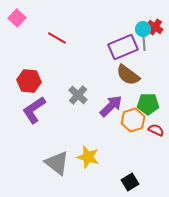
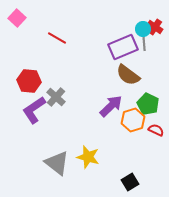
gray cross: moved 22 px left, 2 px down
green pentagon: rotated 25 degrees clockwise
